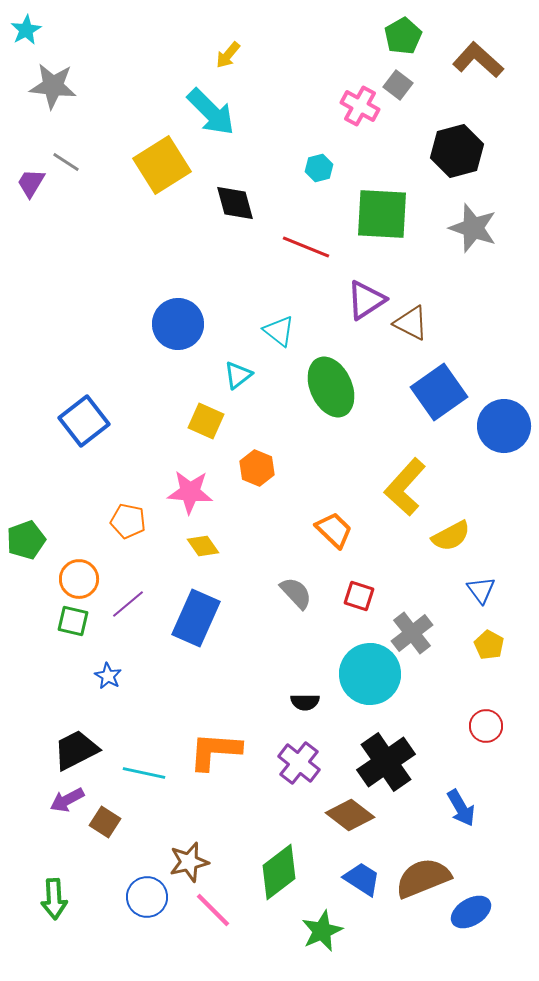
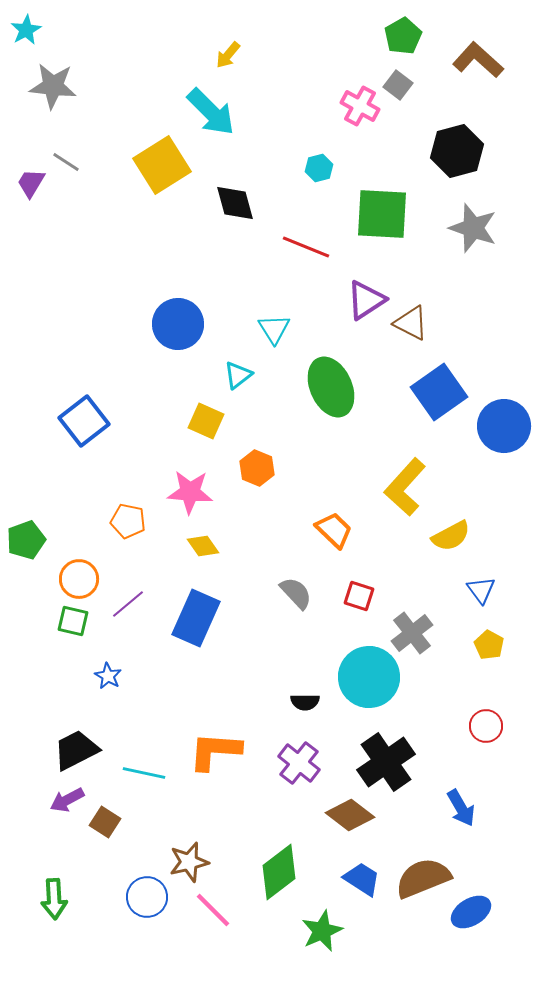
cyan triangle at (279, 331): moved 5 px left, 2 px up; rotated 20 degrees clockwise
cyan circle at (370, 674): moved 1 px left, 3 px down
